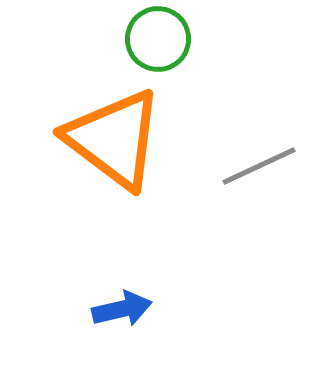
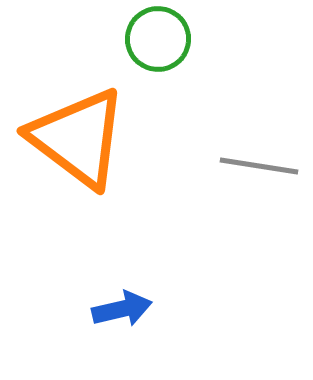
orange triangle: moved 36 px left, 1 px up
gray line: rotated 34 degrees clockwise
